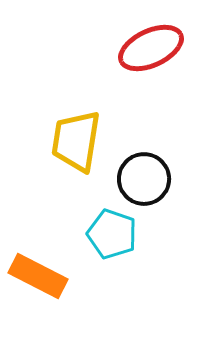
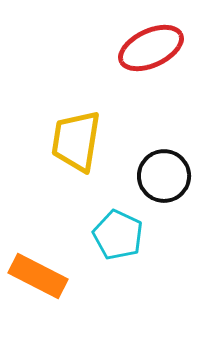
black circle: moved 20 px right, 3 px up
cyan pentagon: moved 6 px right, 1 px down; rotated 6 degrees clockwise
